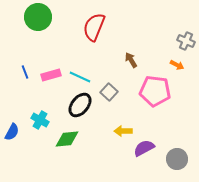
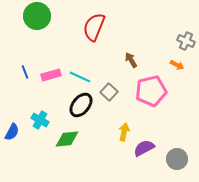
green circle: moved 1 px left, 1 px up
pink pentagon: moved 4 px left; rotated 20 degrees counterclockwise
black ellipse: moved 1 px right
yellow arrow: moved 1 px right, 1 px down; rotated 102 degrees clockwise
